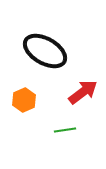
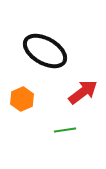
orange hexagon: moved 2 px left, 1 px up
